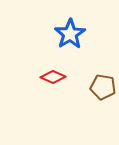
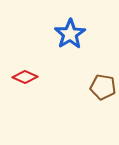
red diamond: moved 28 px left
